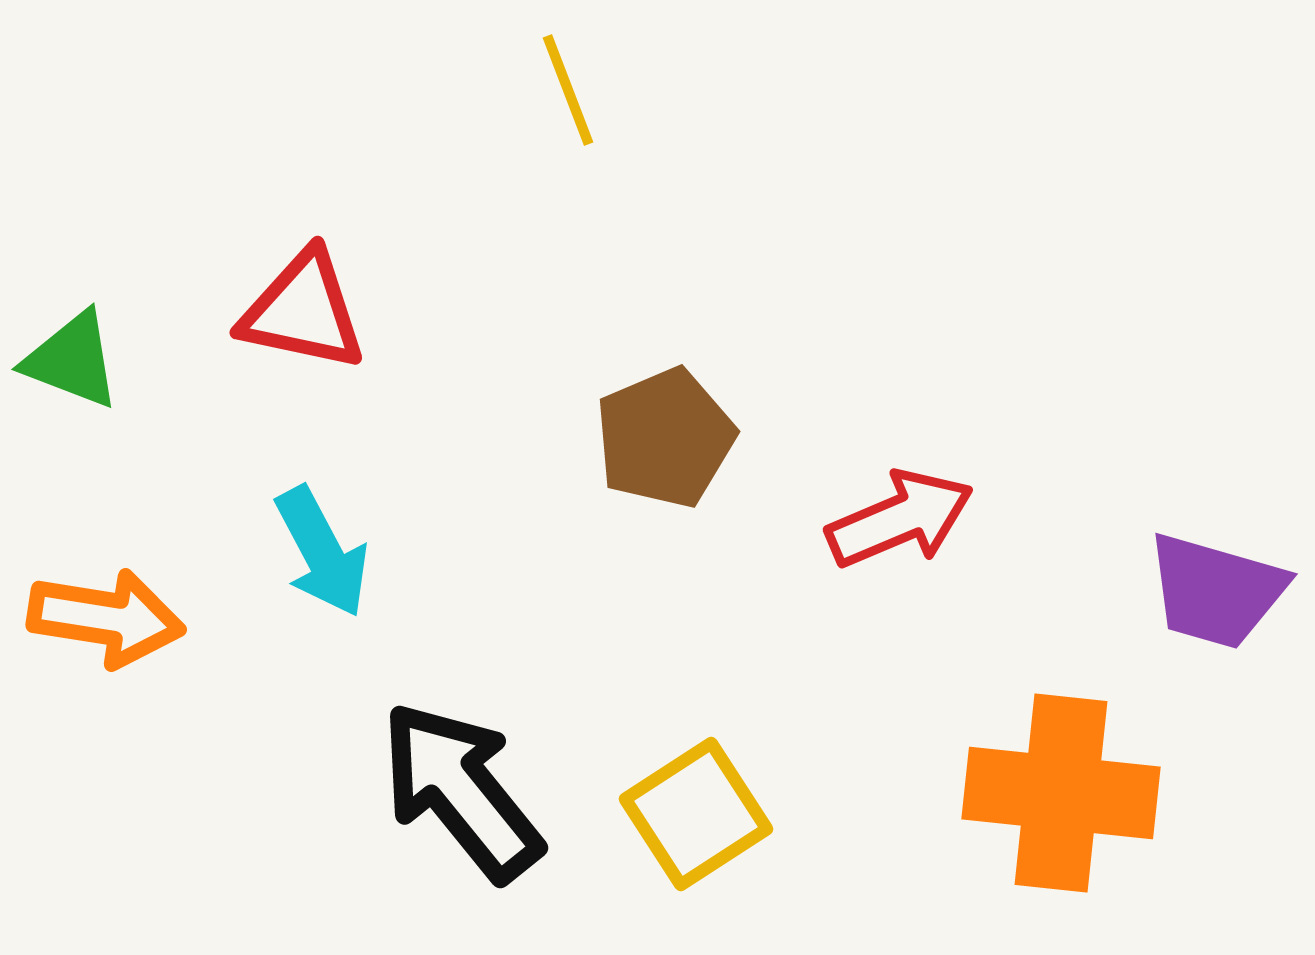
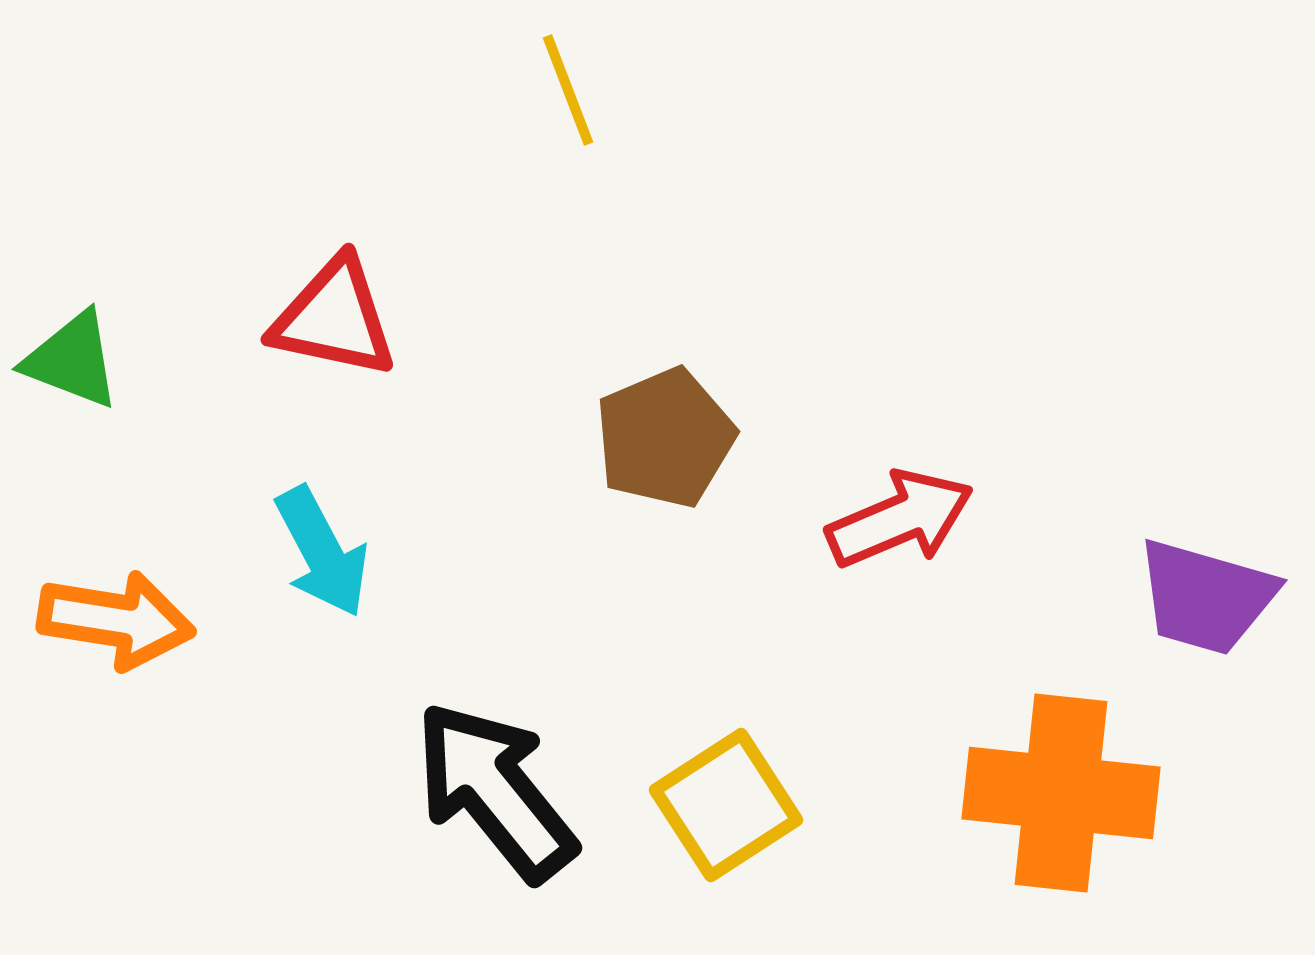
red triangle: moved 31 px right, 7 px down
purple trapezoid: moved 10 px left, 6 px down
orange arrow: moved 10 px right, 2 px down
black arrow: moved 34 px right
yellow square: moved 30 px right, 9 px up
